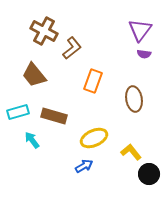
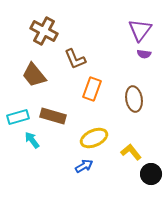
brown L-shape: moved 3 px right, 11 px down; rotated 105 degrees clockwise
orange rectangle: moved 1 px left, 8 px down
cyan rectangle: moved 5 px down
brown rectangle: moved 1 px left
black circle: moved 2 px right
